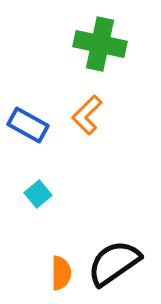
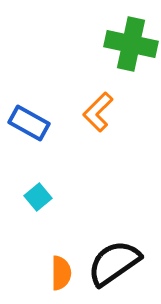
green cross: moved 31 px right
orange L-shape: moved 11 px right, 3 px up
blue rectangle: moved 1 px right, 2 px up
cyan square: moved 3 px down
